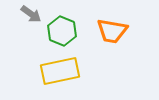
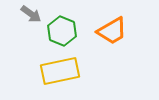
orange trapezoid: rotated 40 degrees counterclockwise
